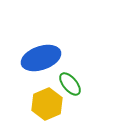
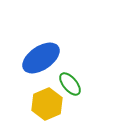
blue ellipse: rotated 15 degrees counterclockwise
